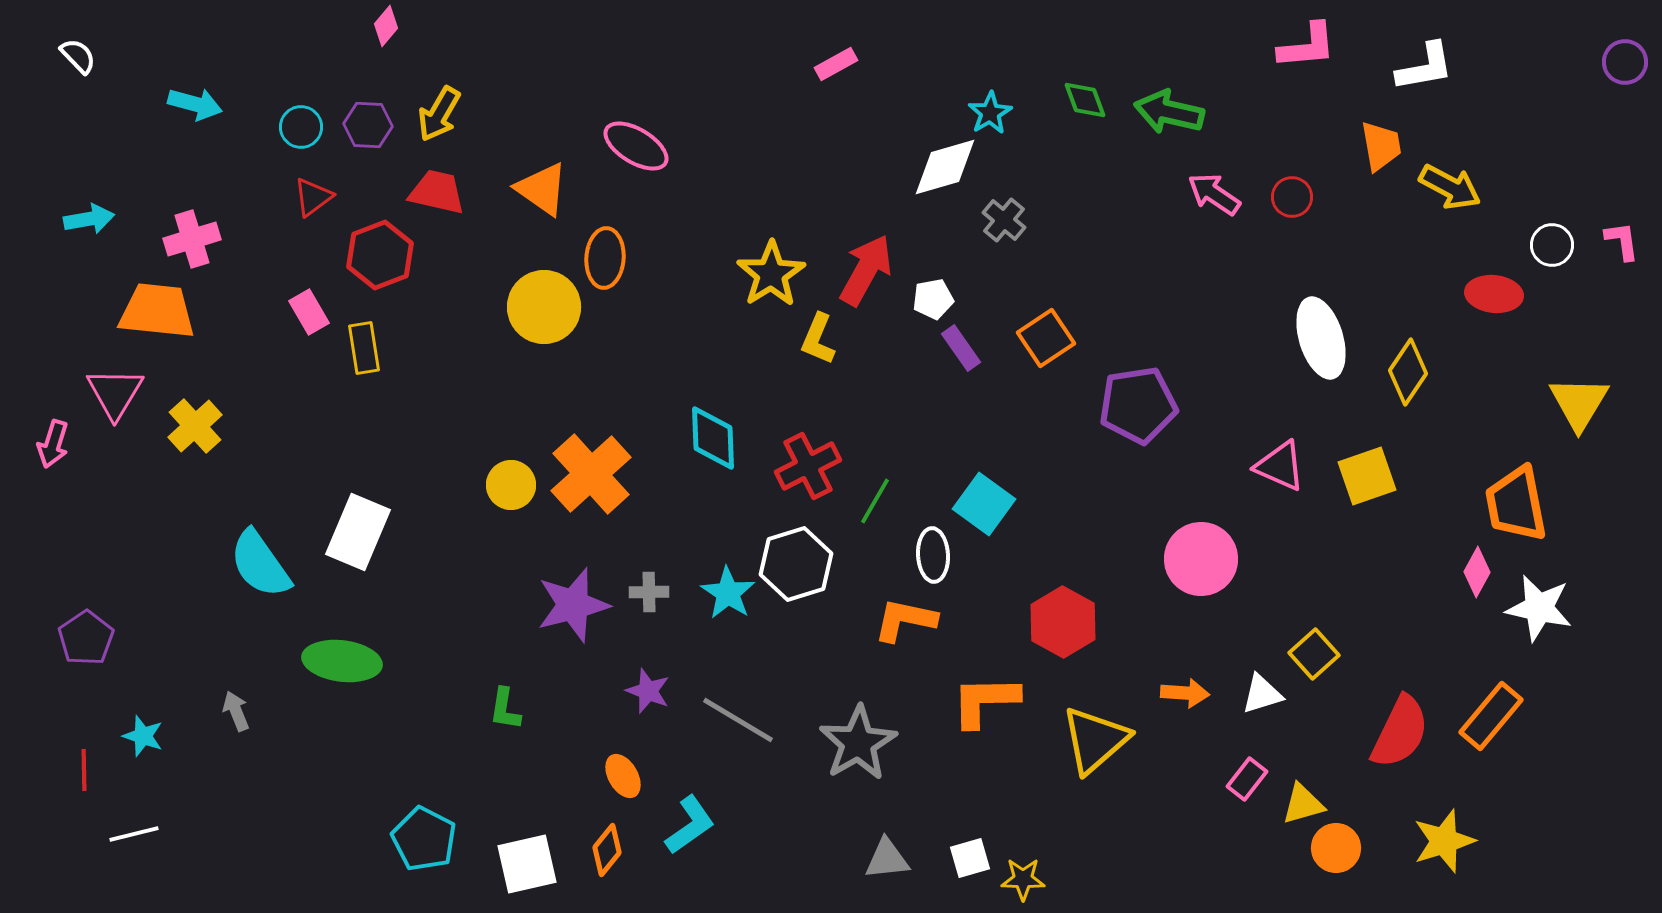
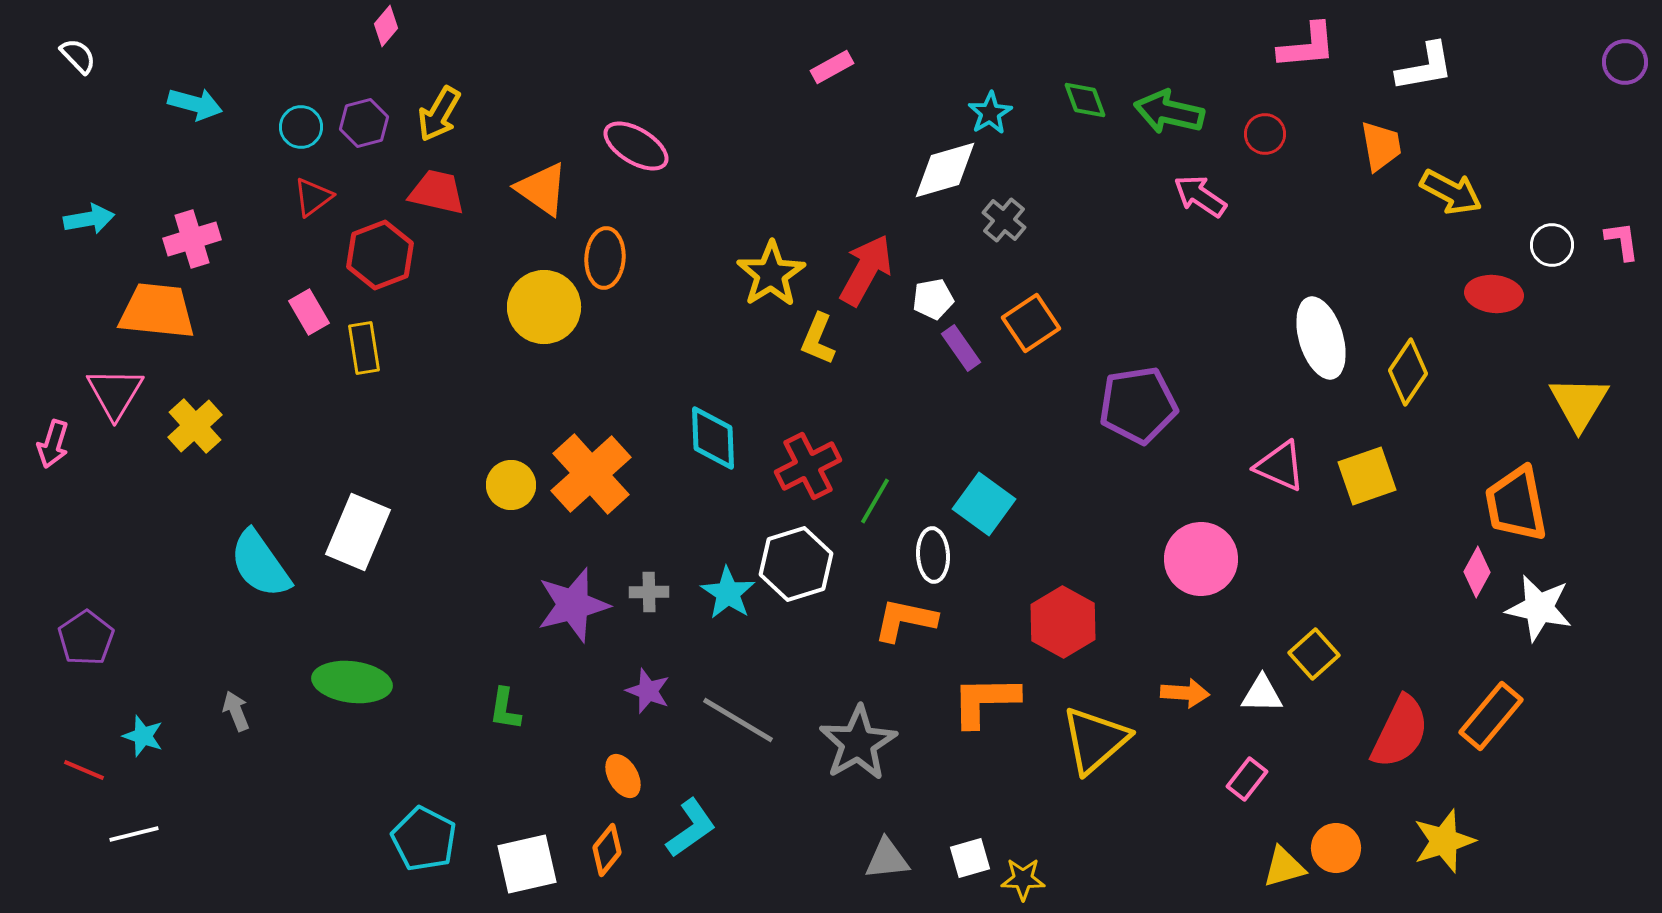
pink rectangle at (836, 64): moved 4 px left, 3 px down
purple hexagon at (368, 125): moved 4 px left, 2 px up; rotated 18 degrees counterclockwise
white diamond at (945, 167): moved 3 px down
yellow arrow at (1450, 187): moved 1 px right, 5 px down
pink arrow at (1214, 194): moved 14 px left, 2 px down
red circle at (1292, 197): moved 27 px left, 63 px up
orange square at (1046, 338): moved 15 px left, 15 px up
green ellipse at (342, 661): moved 10 px right, 21 px down
white triangle at (1262, 694): rotated 18 degrees clockwise
red line at (84, 770): rotated 66 degrees counterclockwise
yellow triangle at (1303, 804): moved 19 px left, 63 px down
cyan L-shape at (690, 825): moved 1 px right, 3 px down
